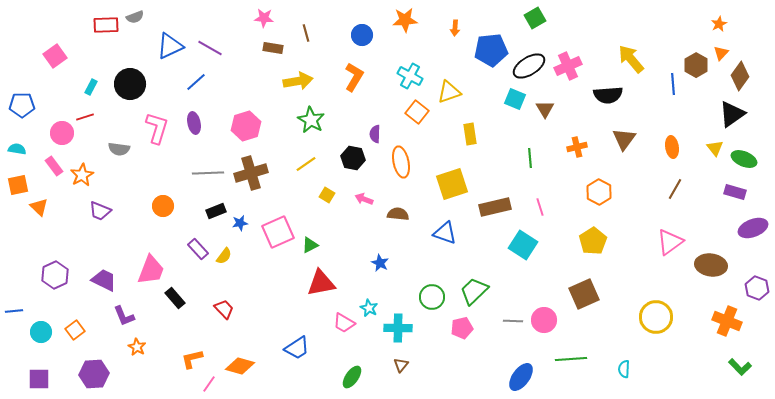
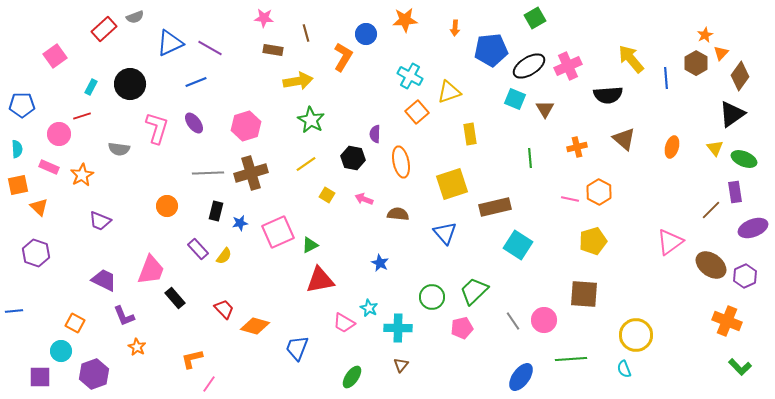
orange star at (719, 24): moved 14 px left, 11 px down
red rectangle at (106, 25): moved 2 px left, 4 px down; rotated 40 degrees counterclockwise
blue circle at (362, 35): moved 4 px right, 1 px up
blue triangle at (170, 46): moved 3 px up
brown rectangle at (273, 48): moved 2 px down
brown hexagon at (696, 65): moved 2 px up
orange L-shape at (354, 77): moved 11 px left, 20 px up
blue line at (196, 82): rotated 20 degrees clockwise
blue line at (673, 84): moved 7 px left, 6 px up
orange square at (417, 112): rotated 10 degrees clockwise
red line at (85, 117): moved 3 px left, 1 px up
purple ellipse at (194, 123): rotated 25 degrees counterclockwise
pink circle at (62, 133): moved 3 px left, 1 px down
brown triangle at (624, 139): rotated 25 degrees counterclockwise
orange ellipse at (672, 147): rotated 25 degrees clockwise
cyan semicircle at (17, 149): rotated 78 degrees clockwise
pink rectangle at (54, 166): moved 5 px left, 1 px down; rotated 30 degrees counterclockwise
brown line at (675, 189): moved 36 px right, 21 px down; rotated 15 degrees clockwise
purple rectangle at (735, 192): rotated 65 degrees clockwise
orange circle at (163, 206): moved 4 px right
pink line at (540, 207): moved 30 px right, 8 px up; rotated 60 degrees counterclockwise
purple trapezoid at (100, 211): moved 10 px down
black rectangle at (216, 211): rotated 54 degrees counterclockwise
blue triangle at (445, 233): rotated 30 degrees clockwise
yellow pentagon at (593, 241): rotated 16 degrees clockwise
cyan square at (523, 245): moved 5 px left
brown ellipse at (711, 265): rotated 28 degrees clockwise
purple hexagon at (55, 275): moved 19 px left, 22 px up; rotated 16 degrees counterclockwise
red triangle at (321, 283): moved 1 px left, 3 px up
purple hexagon at (757, 288): moved 12 px left, 12 px up; rotated 15 degrees clockwise
brown square at (584, 294): rotated 28 degrees clockwise
yellow circle at (656, 317): moved 20 px left, 18 px down
gray line at (513, 321): rotated 54 degrees clockwise
orange square at (75, 330): moved 7 px up; rotated 24 degrees counterclockwise
cyan circle at (41, 332): moved 20 px right, 19 px down
blue trapezoid at (297, 348): rotated 144 degrees clockwise
orange diamond at (240, 366): moved 15 px right, 40 px up
cyan semicircle at (624, 369): rotated 24 degrees counterclockwise
purple hexagon at (94, 374): rotated 16 degrees counterclockwise
purple square at (39, 379): moved 1 px right, 2 px up
